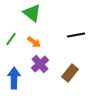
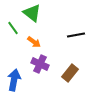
green line: moved 2 px right, 11 px up; rotated 72 degrees counterclockwise
purple cross: rotated 24 degrees counterclockwise
blue arrow: moved 2 px down; rotated 10 degrees clockwise
